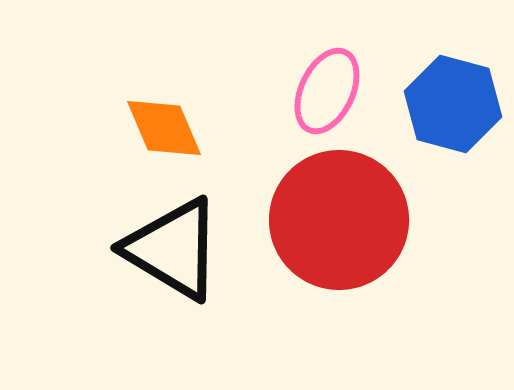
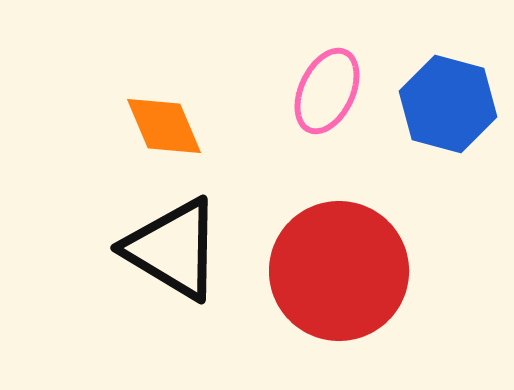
blue hexagon: moved 5 px left
orange diamond: moved 2 px up
red circle: moved 51 px down
